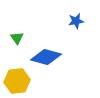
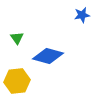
blue star: moved 6 px right, 6 px up
blue diamond: moved 2 px right, 1 px up
